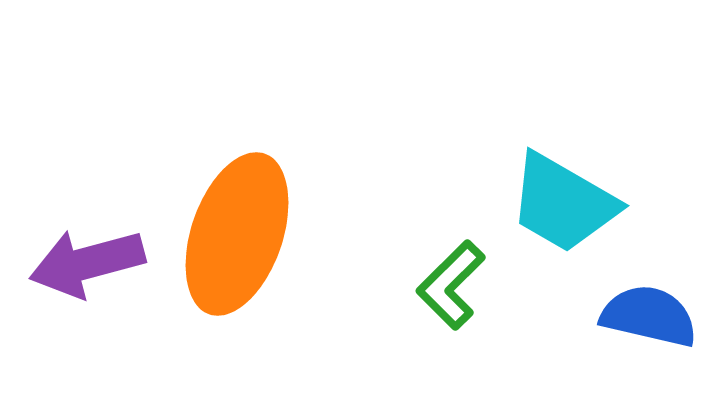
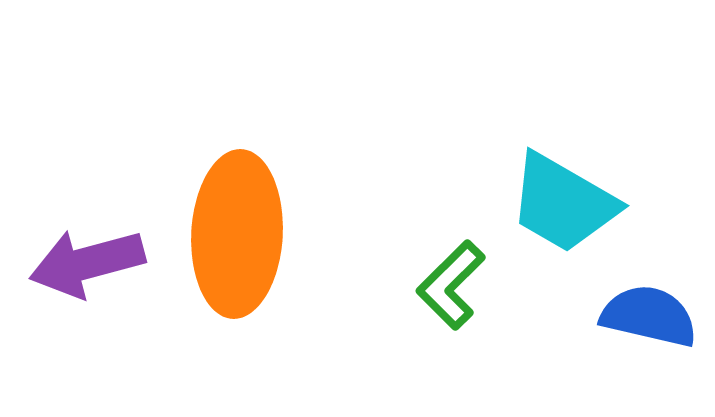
orange ellipse: rotated 16 degrees counterclockwise
